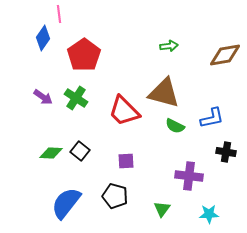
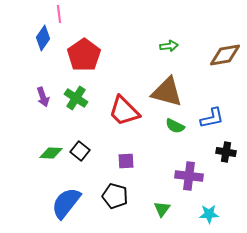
brown triangle: moved 3 px right, 1 px up
purple arrow: rotated 36 degrees clockwise
